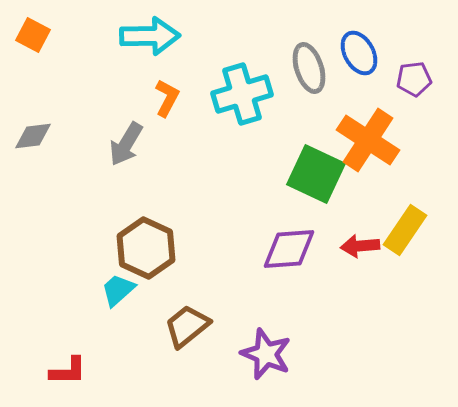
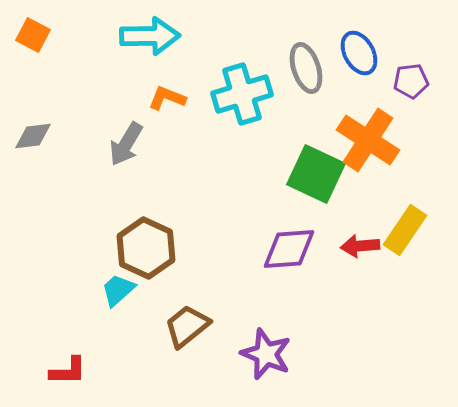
gray ellipse: moved 3 px left
purple pentagon: moved 3 px left, 2 px down
orange L-shape: rotated 96 degrees counterclockwise
